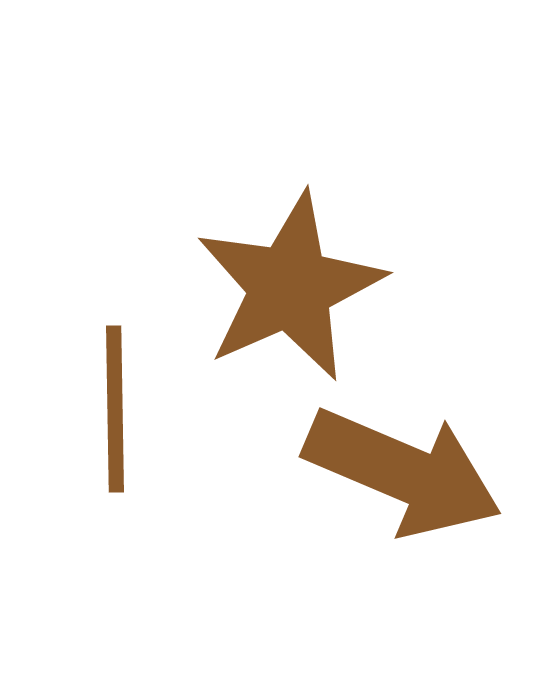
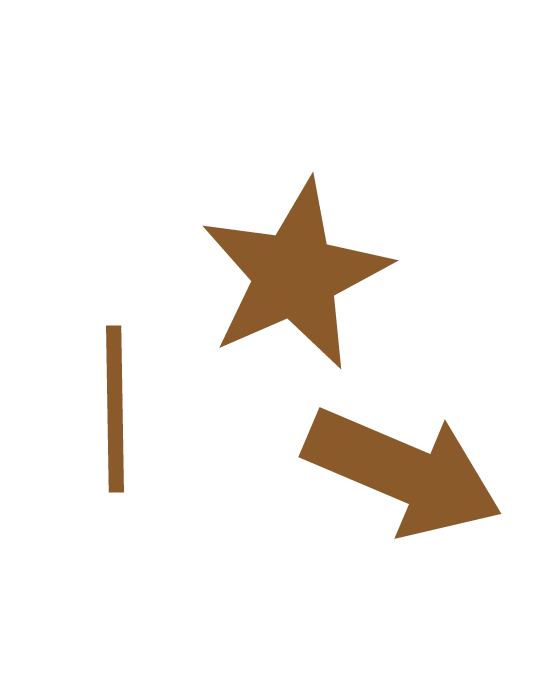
brown star: moved 5 px right, 12 px up
